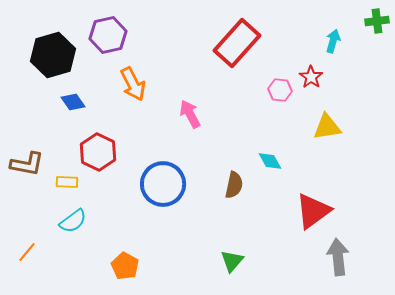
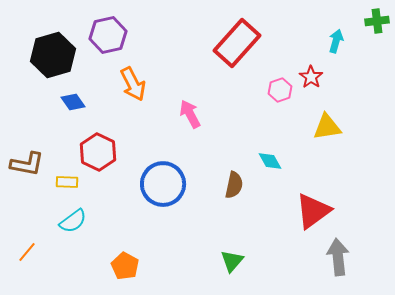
cyan arrow: moved 3 px right
pink hexagon: rotated 25 degrees counterclockwise
